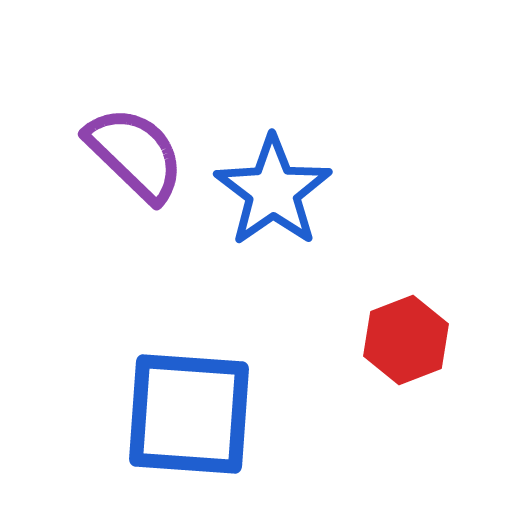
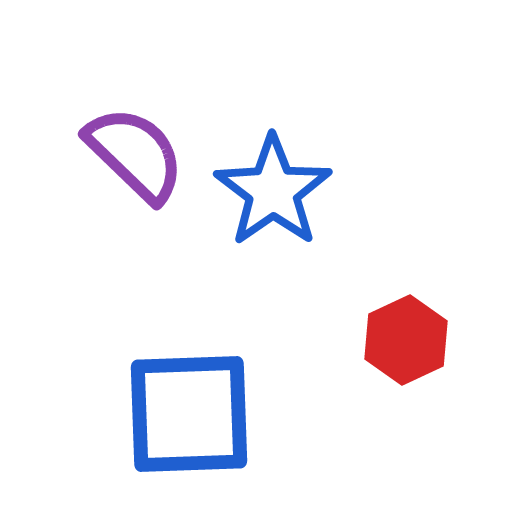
red hexagon: rotated 4 degrees counterclockwise
blue square: rotated 6 degrees counterclockwise
